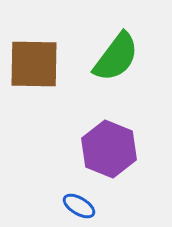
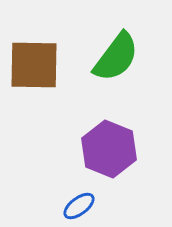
brown square: moved 1 px down
blue ellipse: rotated 68 degrees counterclockwise
